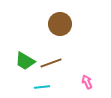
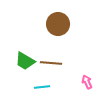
brown circle: moved 2 px left
brown line: rotated 25 degrees clockwise
